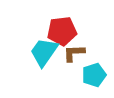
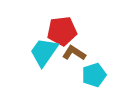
brown L-shape: rotated 35 degrees clockwise
